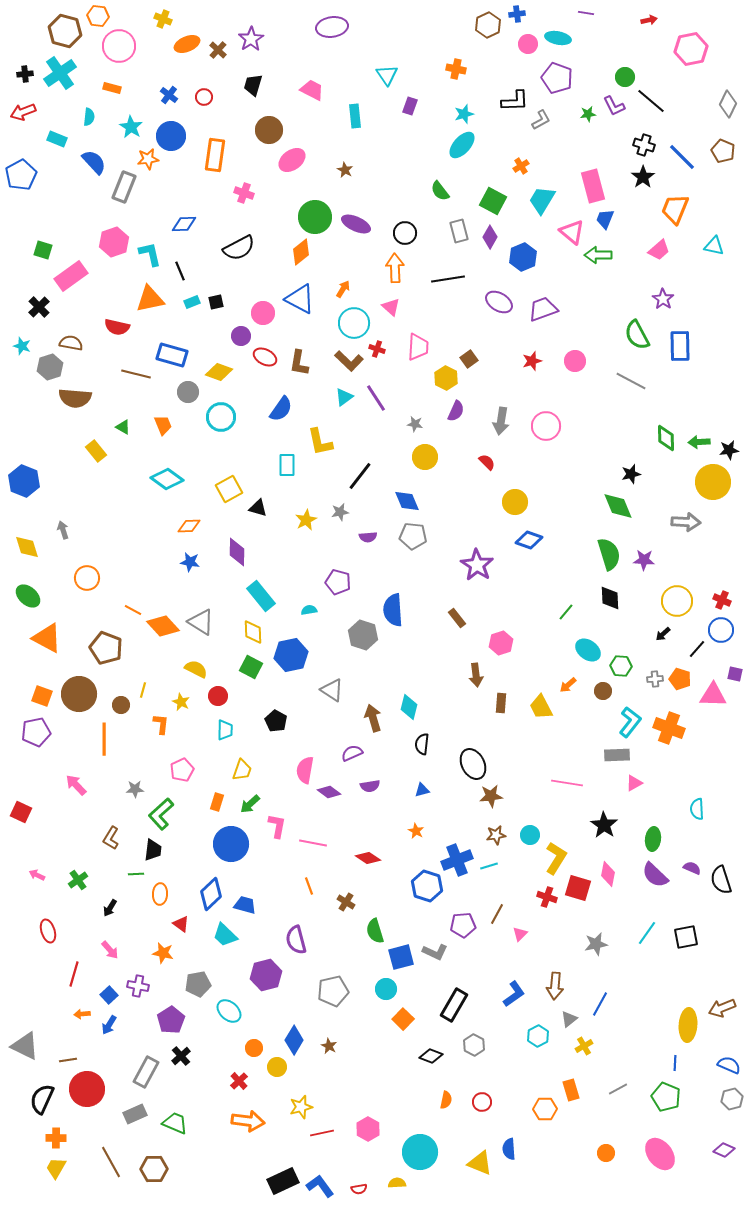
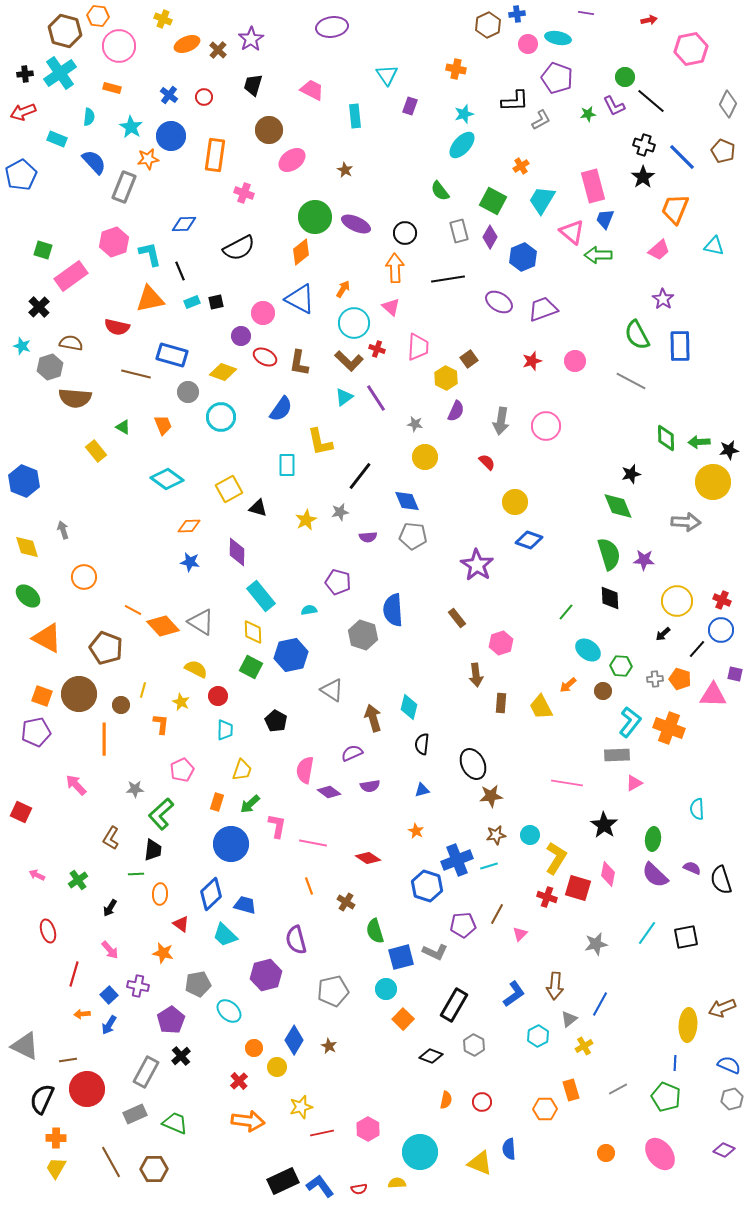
yellow diamond at (219, 372): moved 4 px right
orange circle at (87, 578): moved 3 px left, 1 px up
